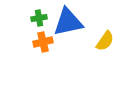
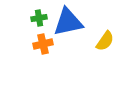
orange cross: moved 2 px down
